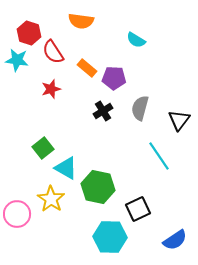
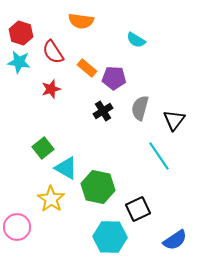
red hexagon: moved 8 px left
cyan star: moved 2 px right, 2 px down
black triangle: moved 5 px left
pink circle: moved 13 px down
